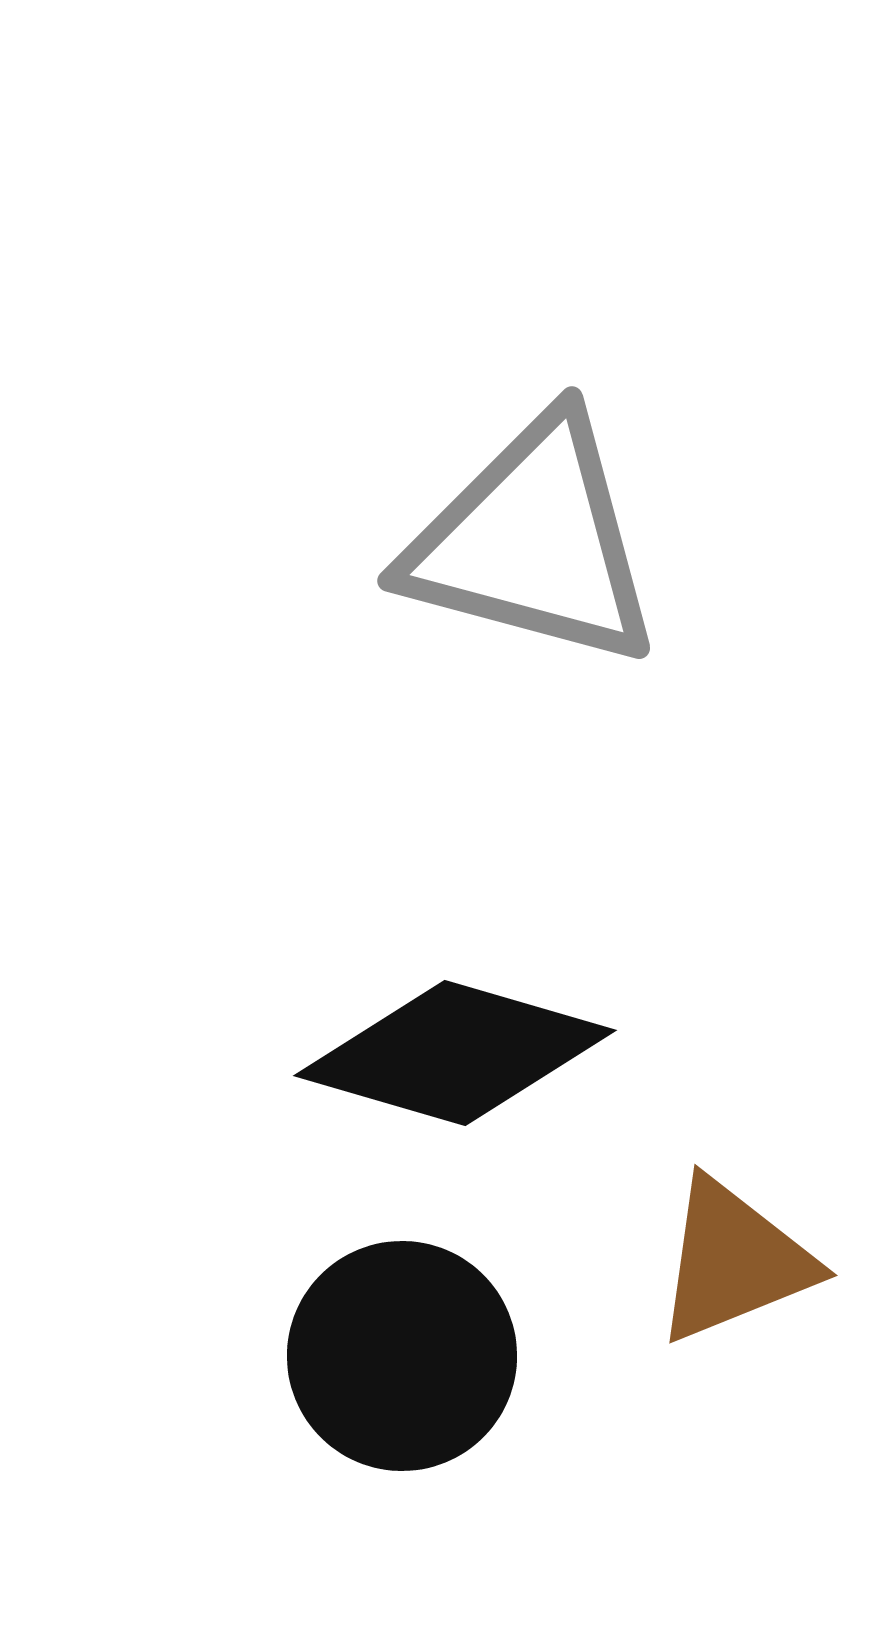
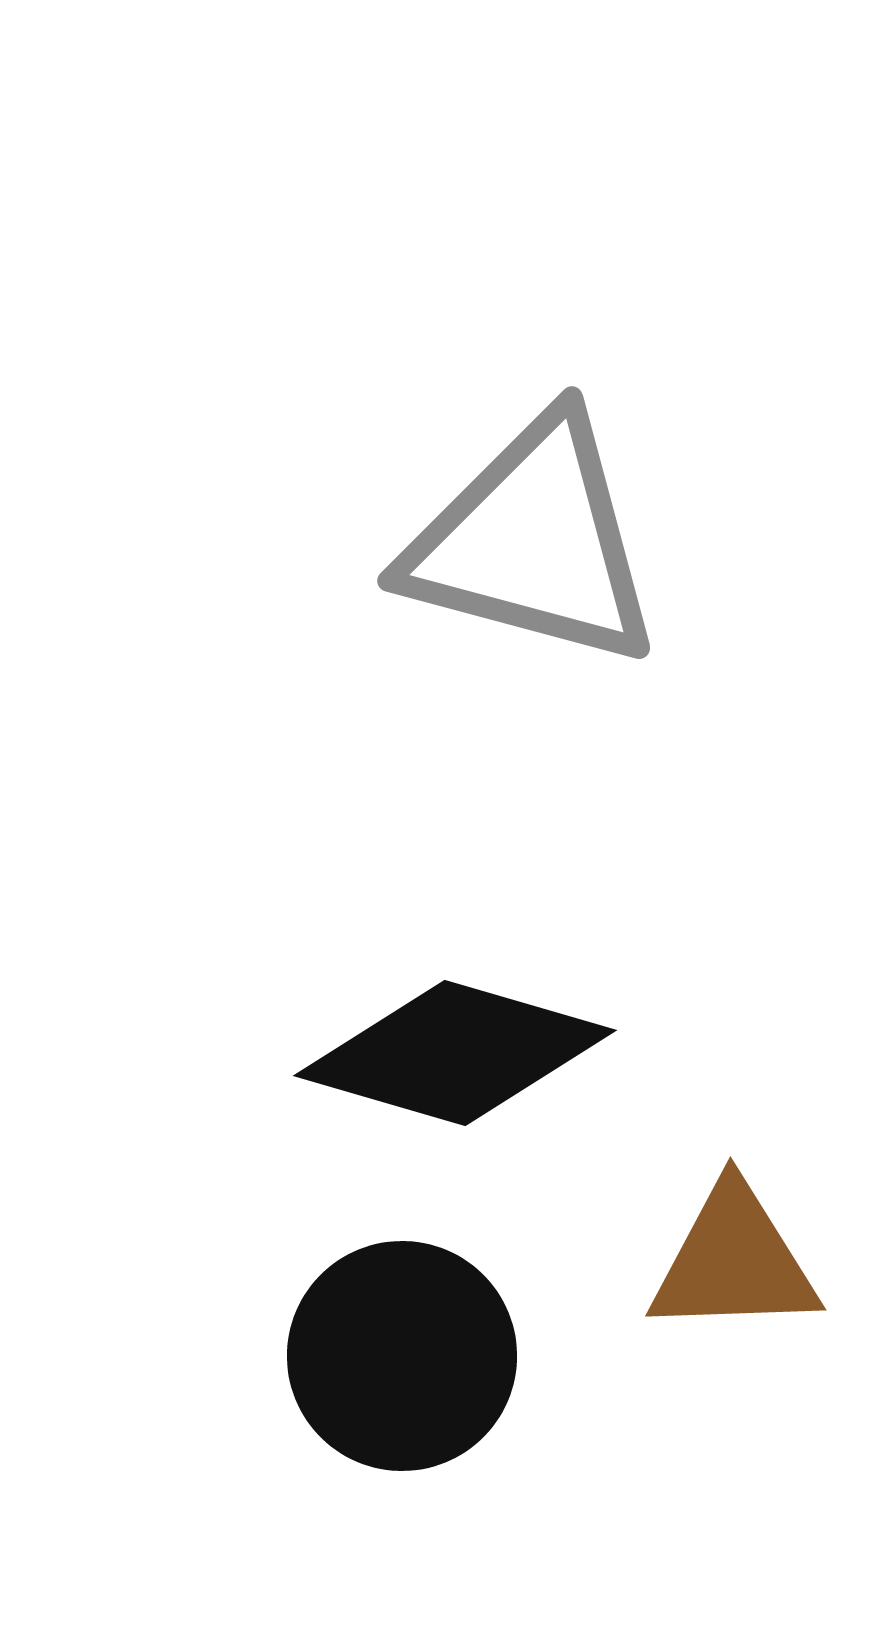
brown triangle: rotated 20 degrees clockwise
